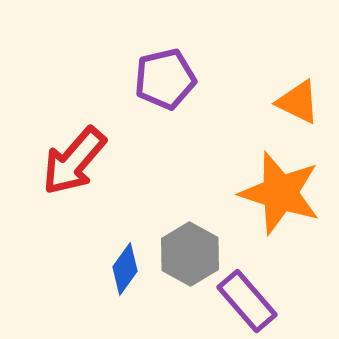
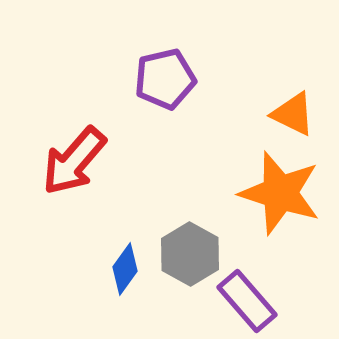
orange triangle: moved 5 px left, 12 px down
